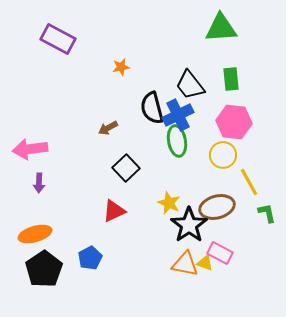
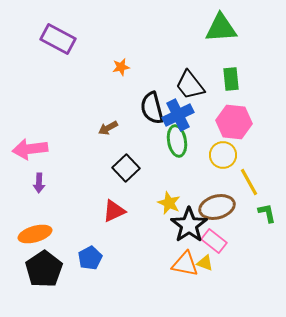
pink rectangle: moved 6 px left, 12 px up; rotated 10 degrees clockwise
